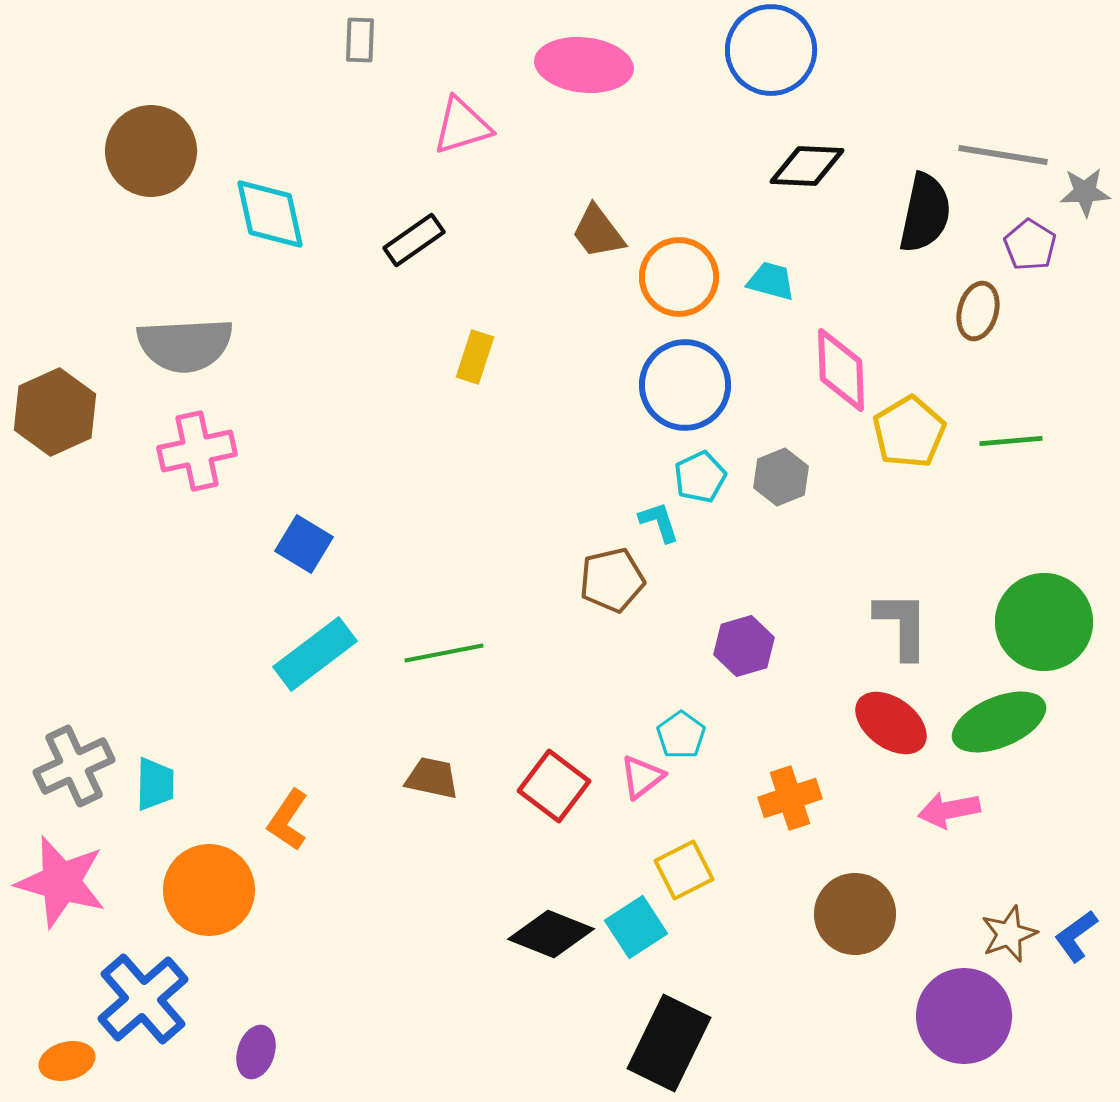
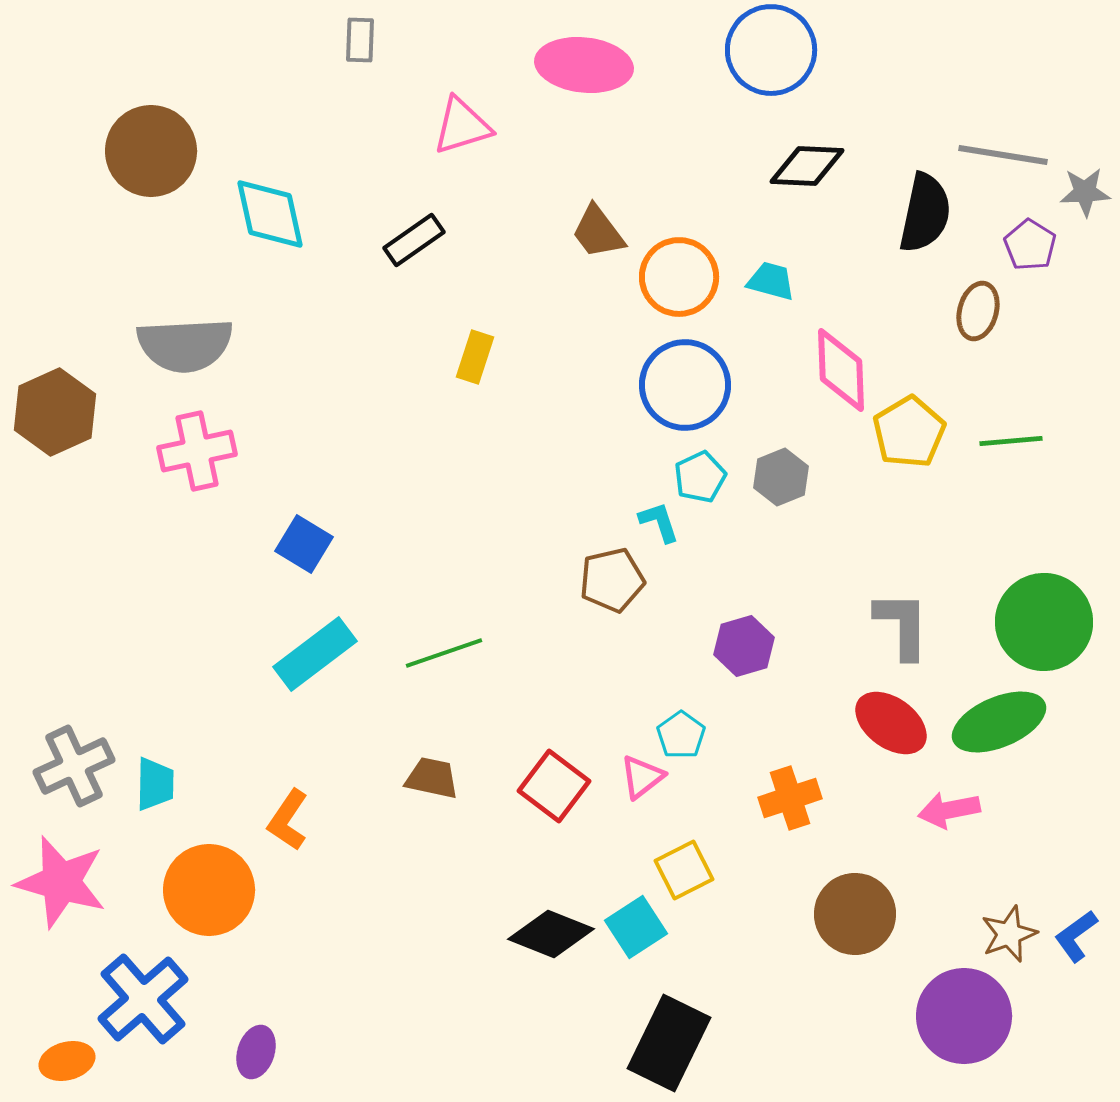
green line at (444, 653): rotated 8 degrees counterclockwise
